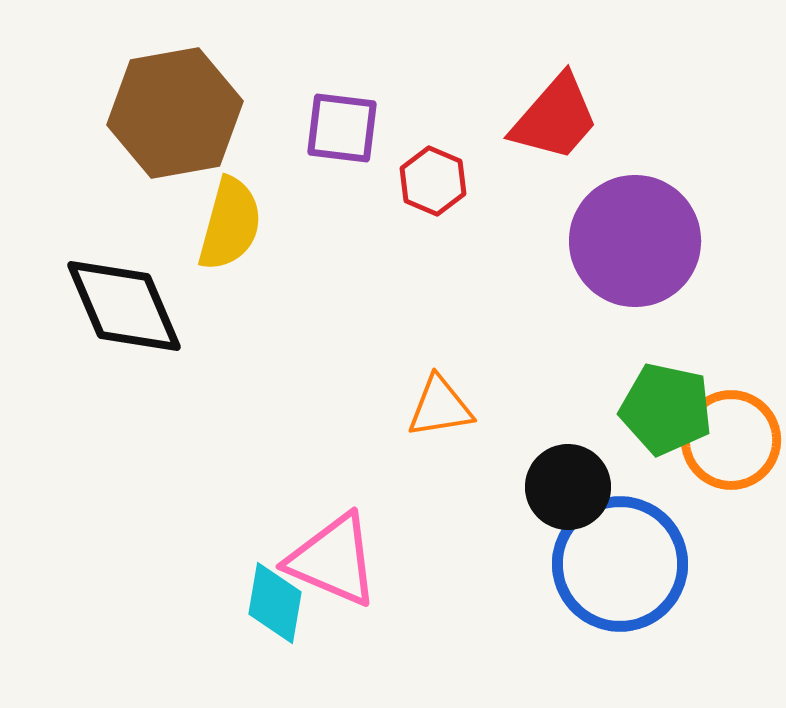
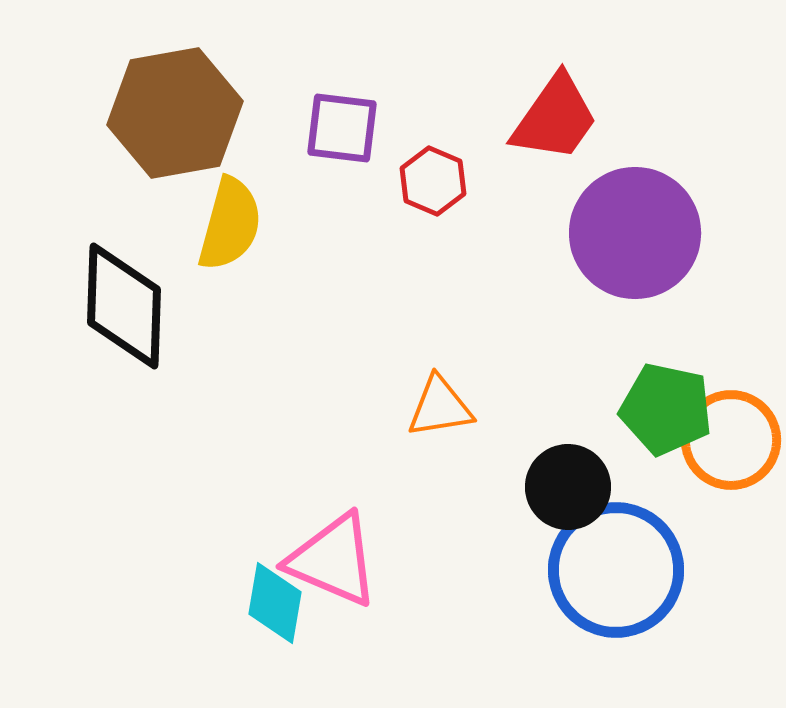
red trapezoid: rotated 6 degrees counterclockwise
purple circle: moved 8 px up
black diamond: rotated 25 degrees clockwise
blue circle: moved 4 px left, 6 px down
